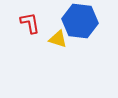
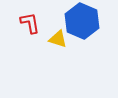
blue hexagon: moved 2 px right; rotated 16 degrees clockwise
